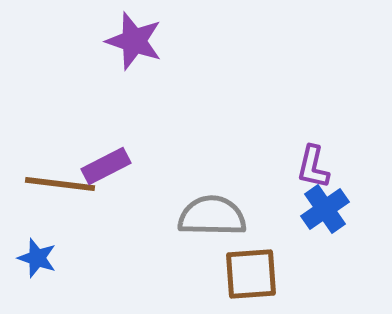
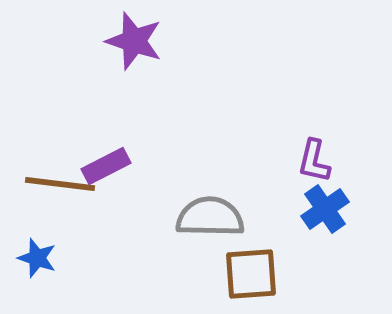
purple L-shape: moved 1 px right, 6 px up
gray semicircle: moved 2 px left, 1 px down
